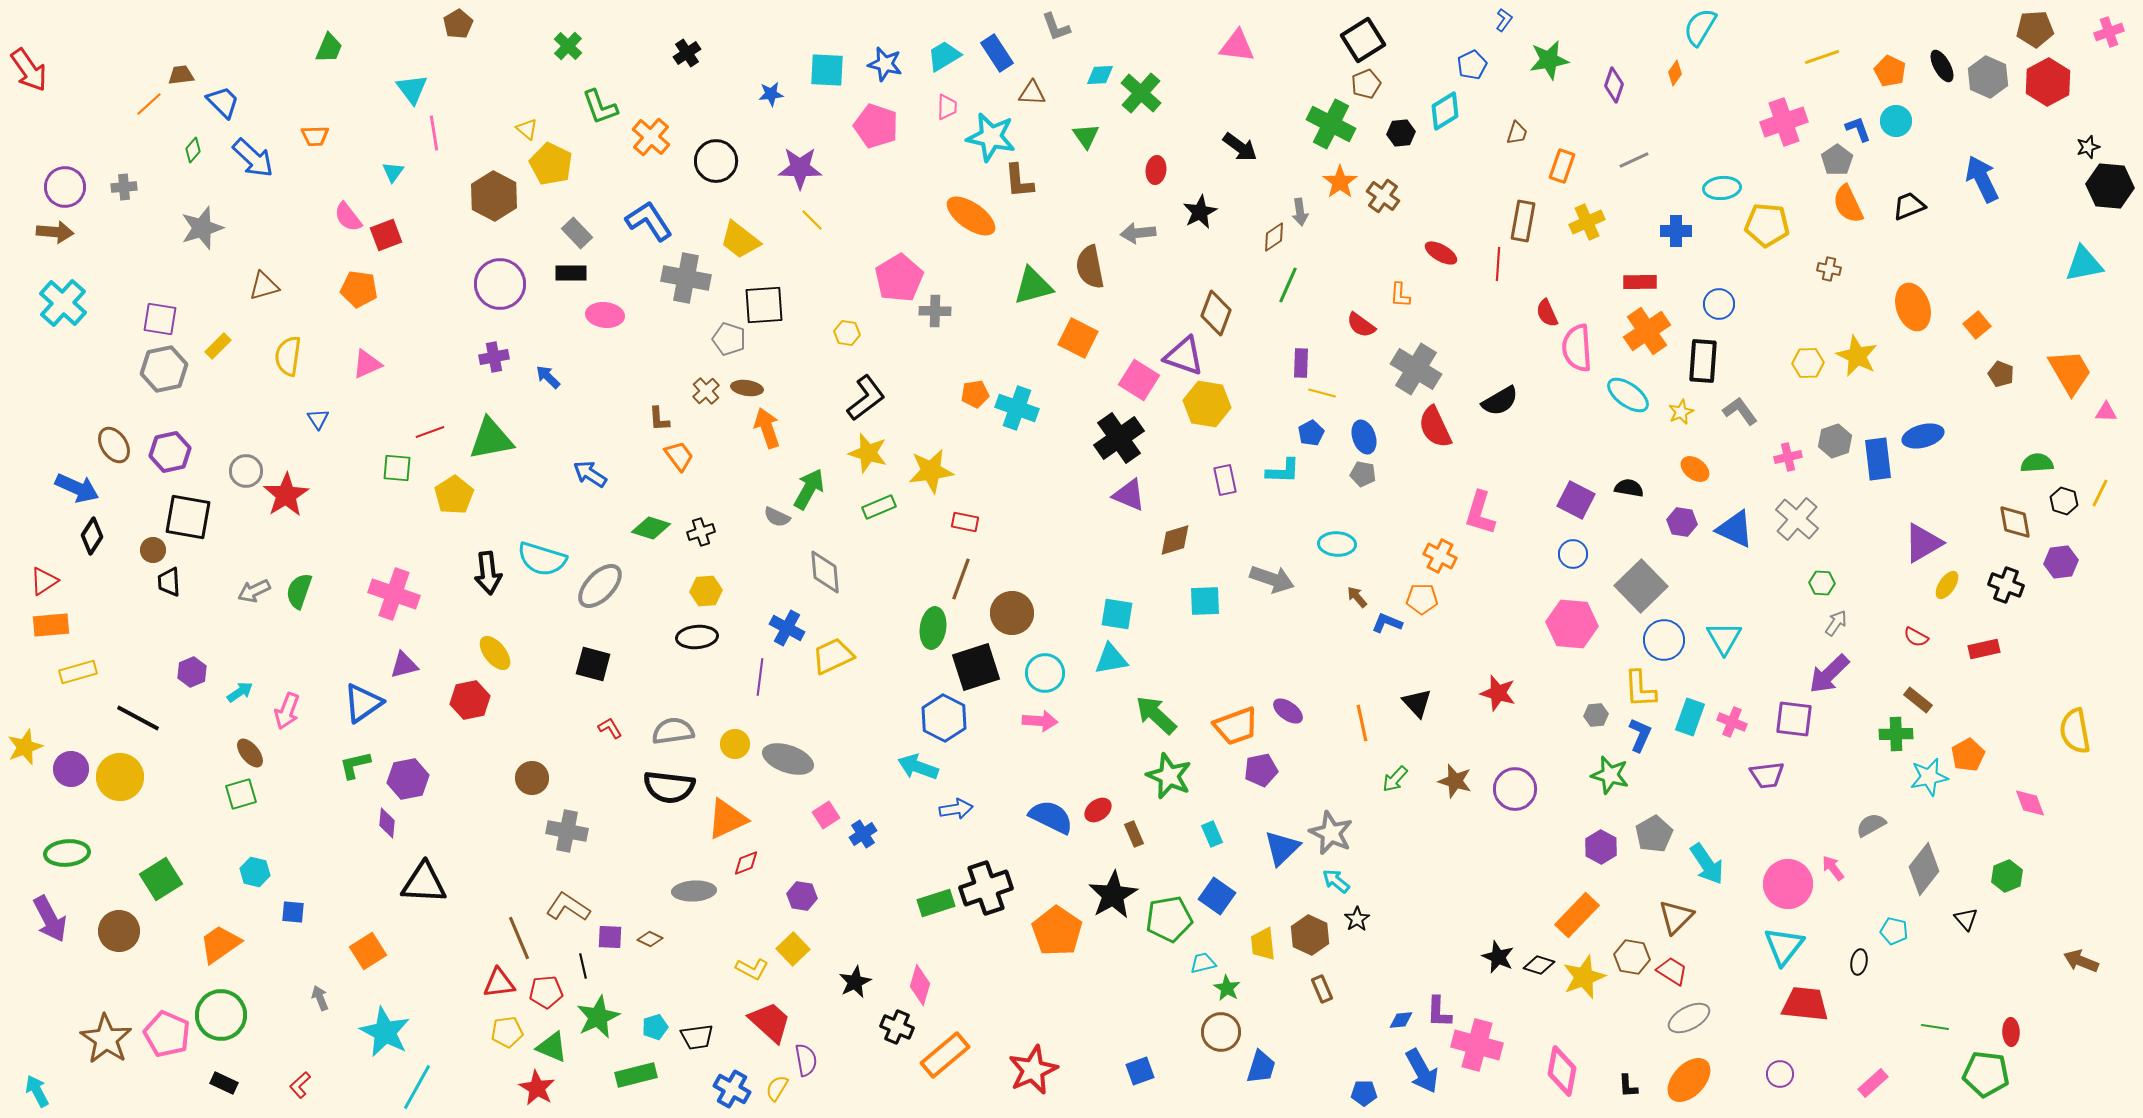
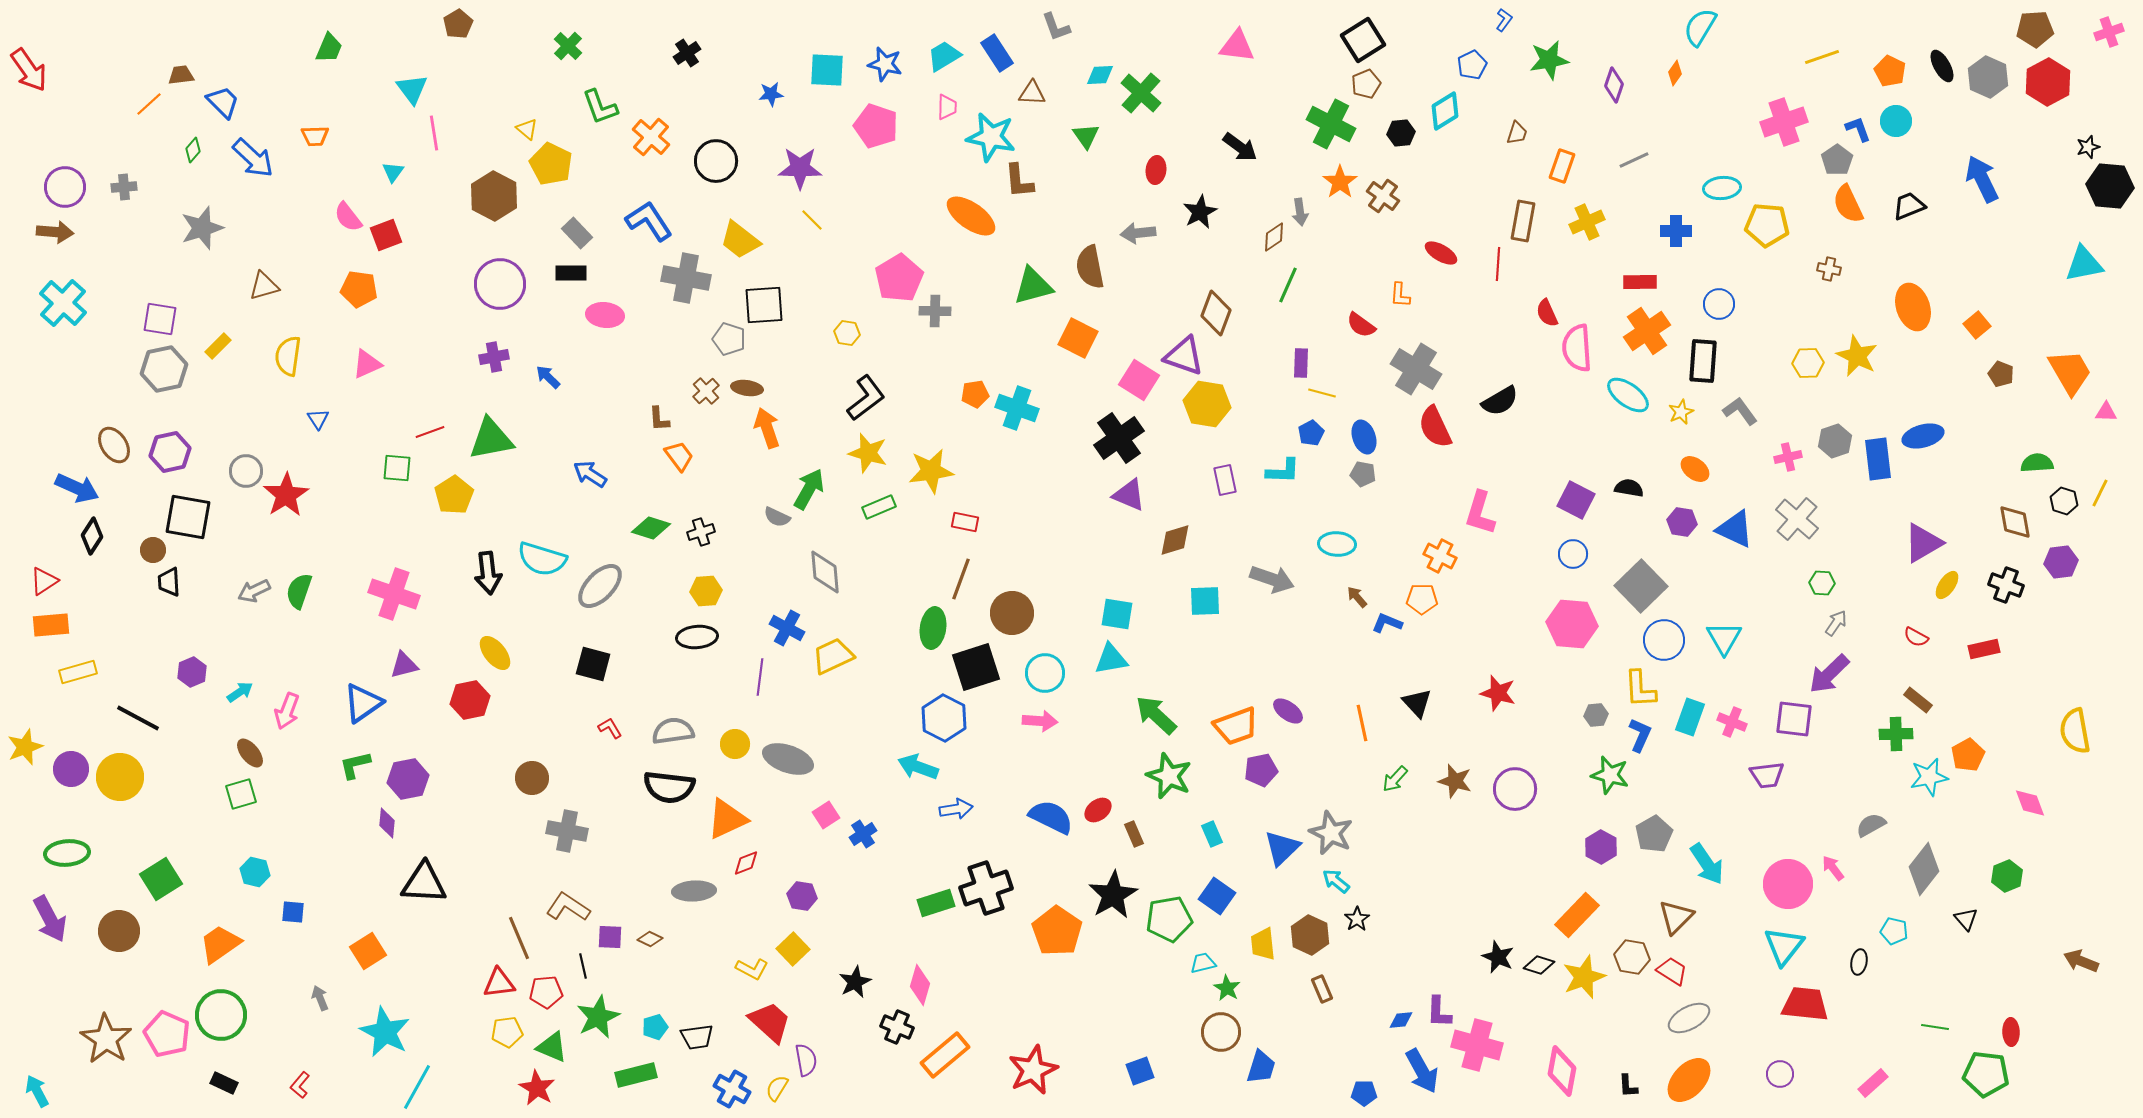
red L-shape at (300, 1085): rotated 8 degrees counterclockwise
